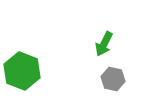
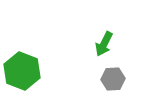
gray hexagon: rotated 15 degrees counterclockwise
